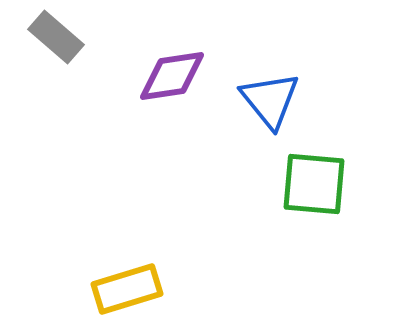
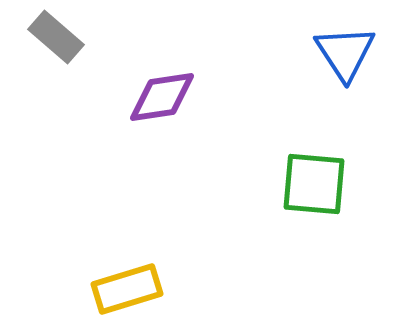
purple diamond: moved 10 px left, 21 px down
blue triangle: moved 75 px right, 47 px up; rotated 6 degrees clockwise
